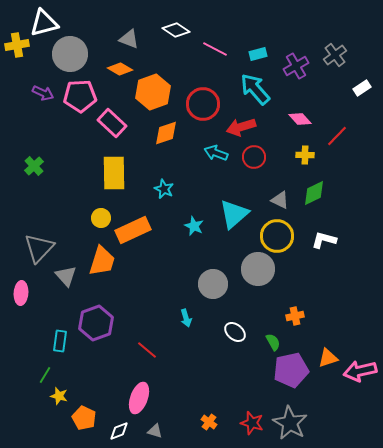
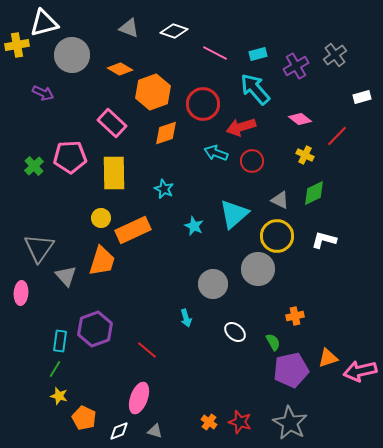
white diamond at (176, 30): moved 2 px left, 1 px down; rotated 16 degrees counterclockwise
gray triangle at (129, 39): moved 11 px up
pink line at (215, 49): moved 4 px down
gray circle at (70, 54): moved 2 px right, 1 px down
white rectangle at (362, 88): moved 9 px down; rotated 18 degrees clockwise
pink pentagon at (80, 96): moved 10 px left, 61 px down
pink diamond at (300, 119): rotated 10 degrees counterclockwise
yellow cross at (305, 155): rotated 24 degrees clockwise
red circle at (254, 157): moved 2 px left, 4 px down
gray triangle at (39, 248): rotated 8 degrees counterclockwise
purple hexagon at (96, 323): moved 1 px left, 6 px down
green line at (45, 375): moved 10 px right, 6 px up
red star at (252, 423): moved 12 px left, 1 px up
